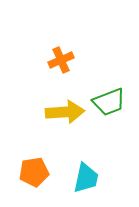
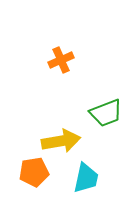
green trapezoid: moved 3 px left, 11 px down
yellow arrow: moved 4 px left, 29 px down; rotated 6 degrees counterclockwise
